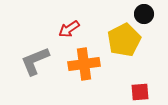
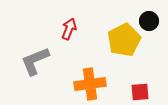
black circle: moved 5 px right, 7 px down
red arrow: rotated 145 degrees clockwise
orange cross: moved 6 px right, 20 px down
